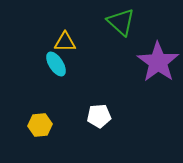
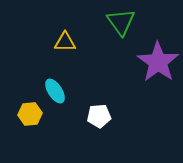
green triangle: rotated 12 degrees clockwise
cyan ellipse: moved 1 px left, 27 px down
yellow hexagon: moved 10 px left, 11 px up
